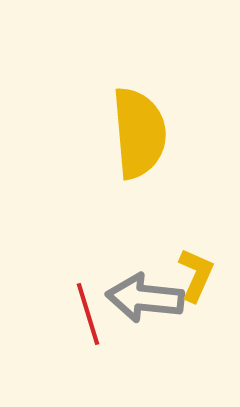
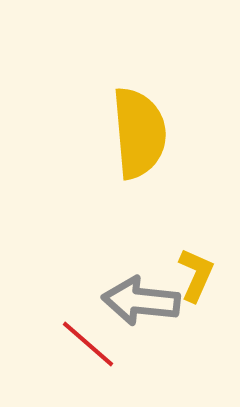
gray arrow: moved 4 px left, 3 px down
red line: moved 30 px down; rotated 32 degrees counterclockwise
